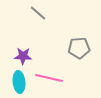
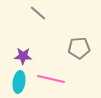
pink line: moved 2 px right, 1 px down
cyan ellipse: rotated 15 degrees clockwise
